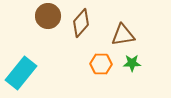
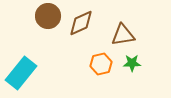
brown diamond: rotated 24 degrees clockwise
orange hexagon: rotated 15 degrees counterclockwise
